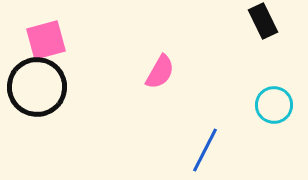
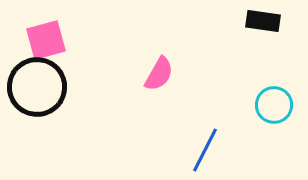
black rectangle: rotated 56 degrees counterclockwise
pink semicircle: moved 1 px left, 2 px down
